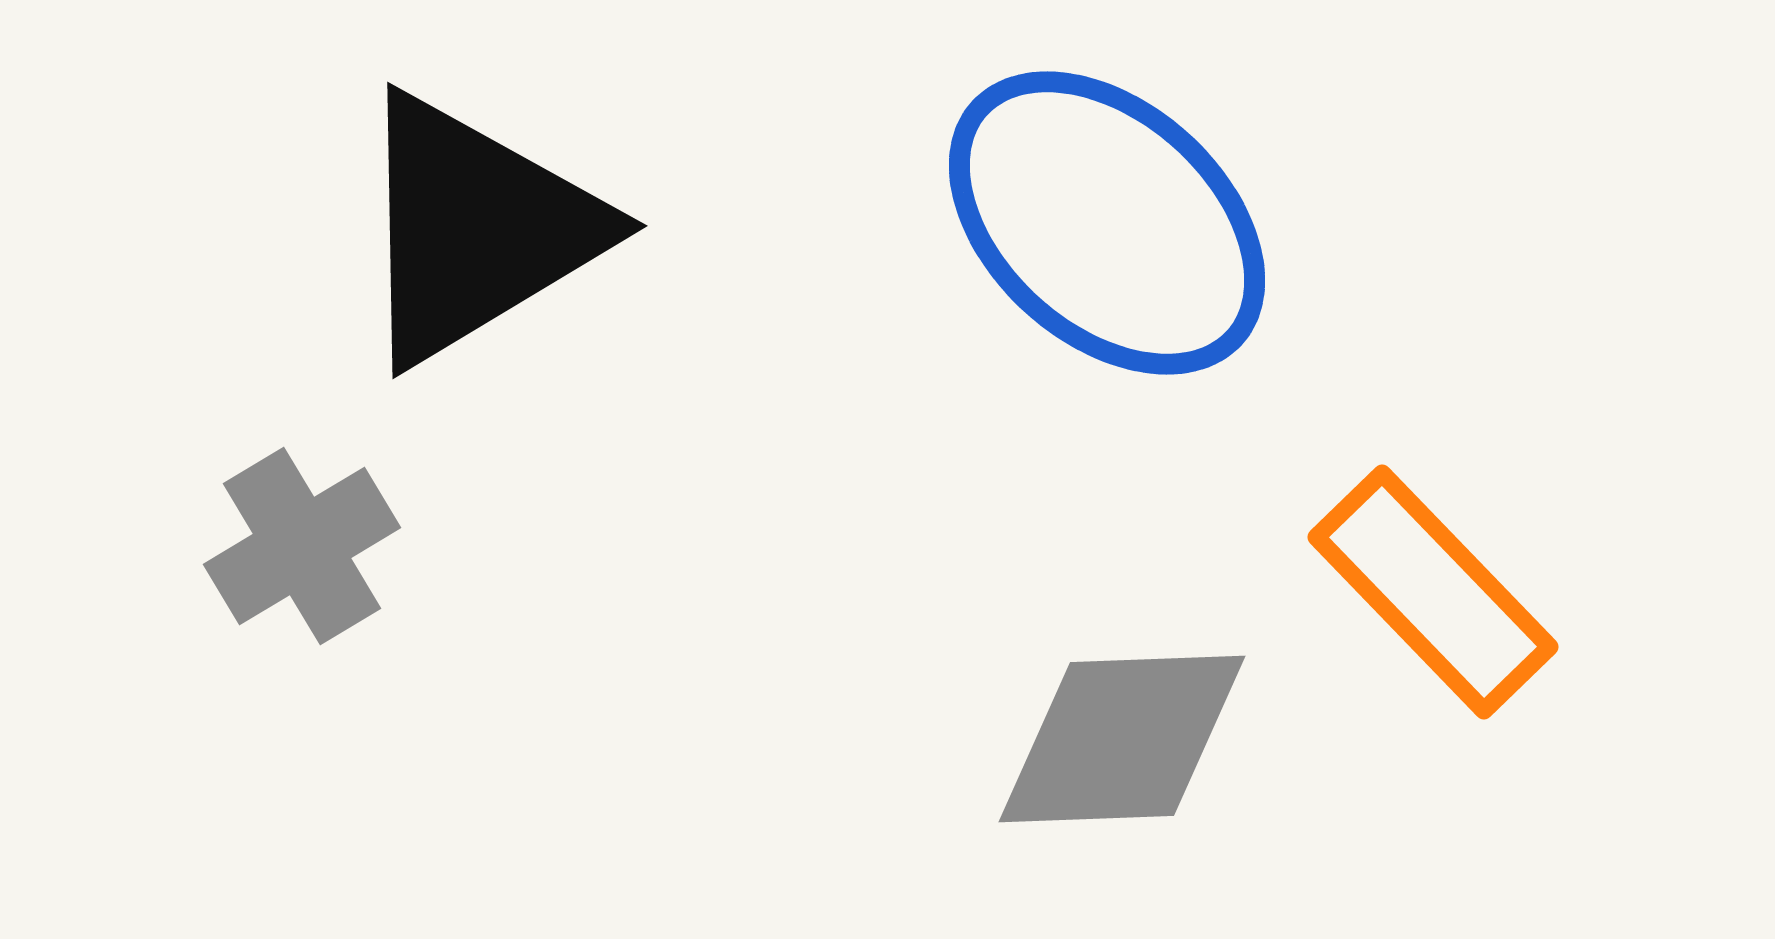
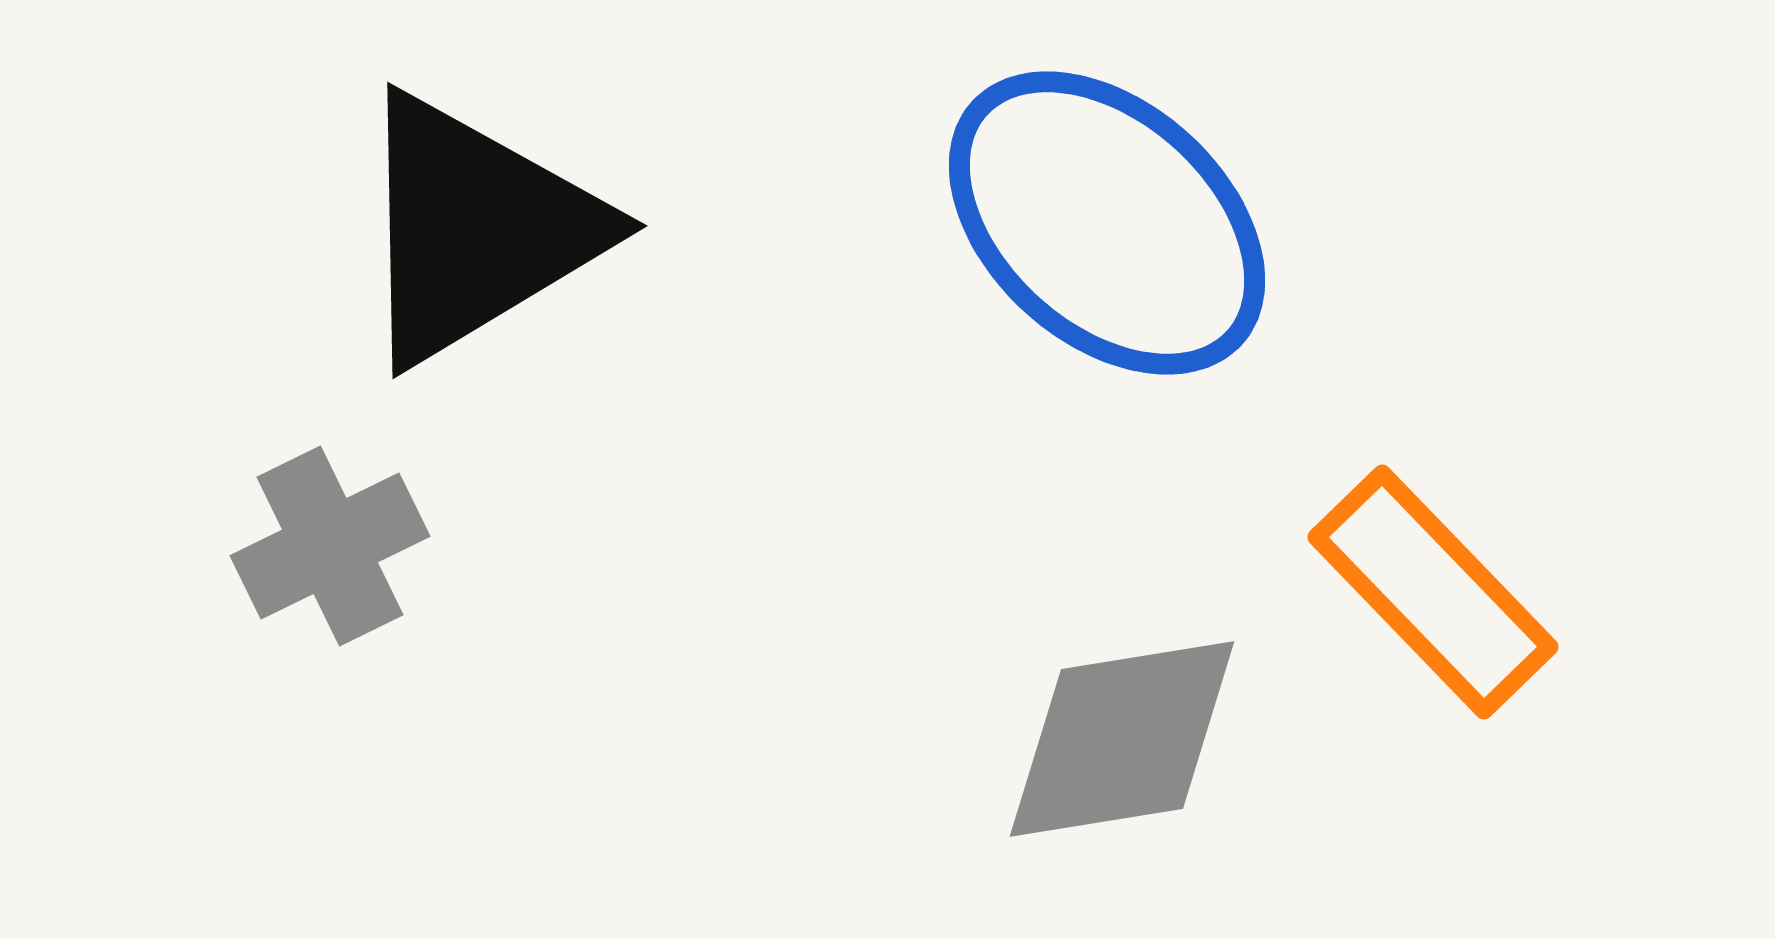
gray cross: moved 28 px right; rotated 5 degrees clockwise
gray diamond: rotated 7 degrees counterclockwise
